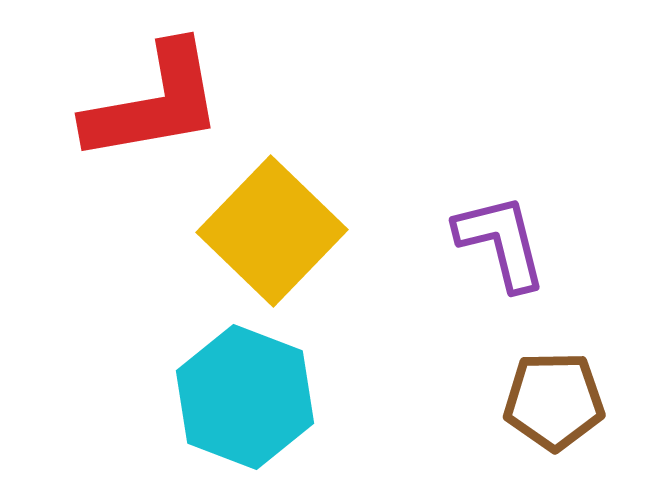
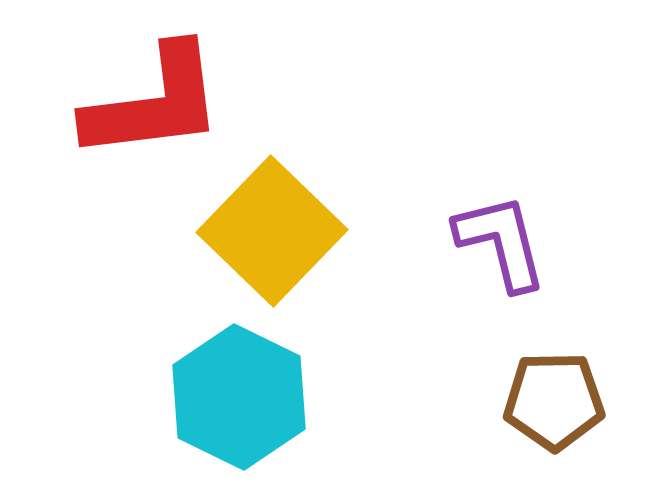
red L-shape: rotated 3 degrees clockwise
cyan hexagon: moved 6 px left; rotated 5 degrees clockwise
